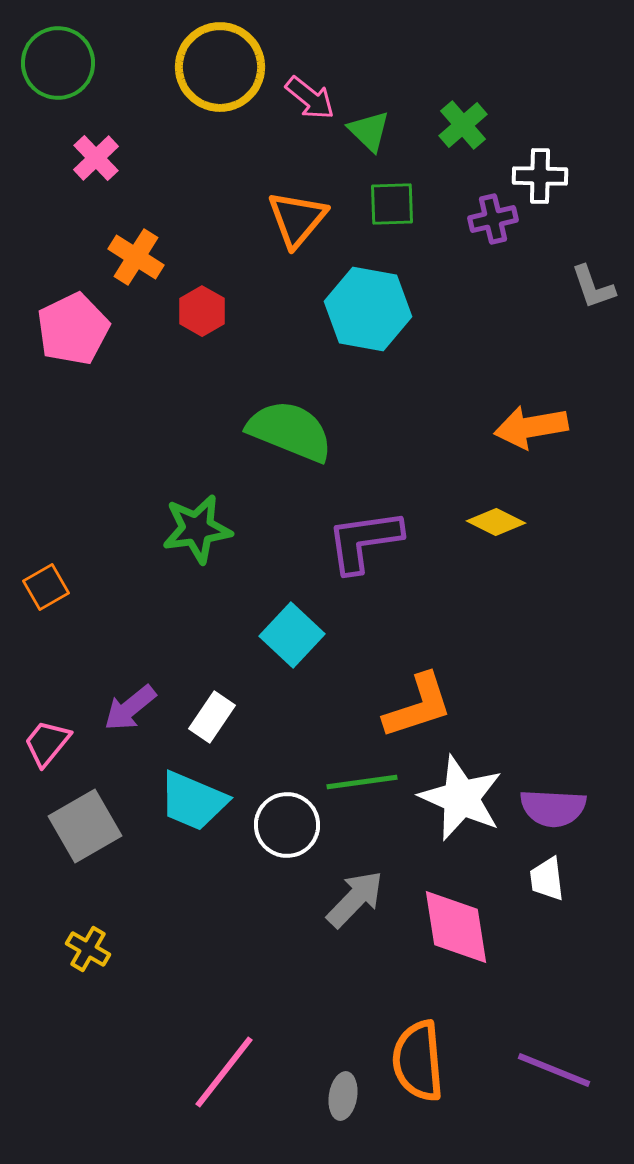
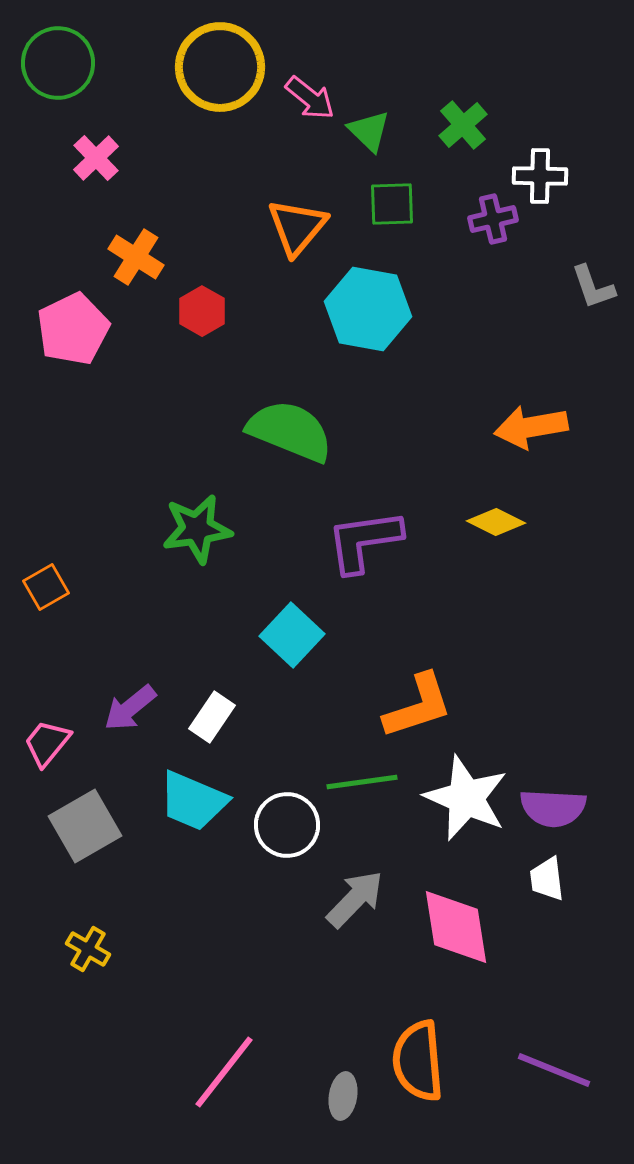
orange triangle: moved 8 px down
white star: moved 5 px right
